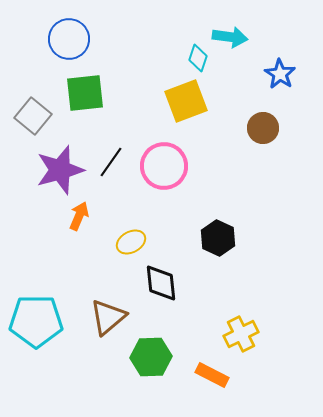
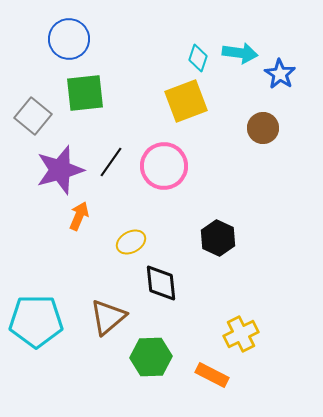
cyan arrow: moved 10 px right, 16 px down
